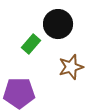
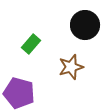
black circle: moved 27 px right, 1 px down
purple pentagon: rotated 16 degrees clockwise
